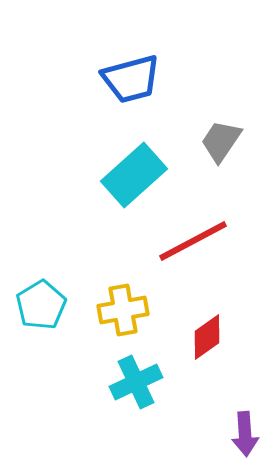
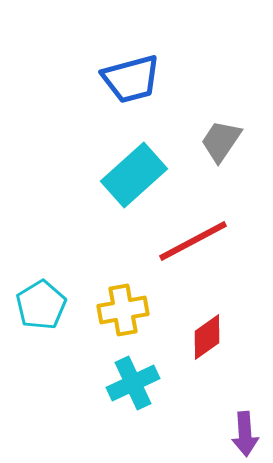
cyan cross: moved 3 px left, 1 px down
